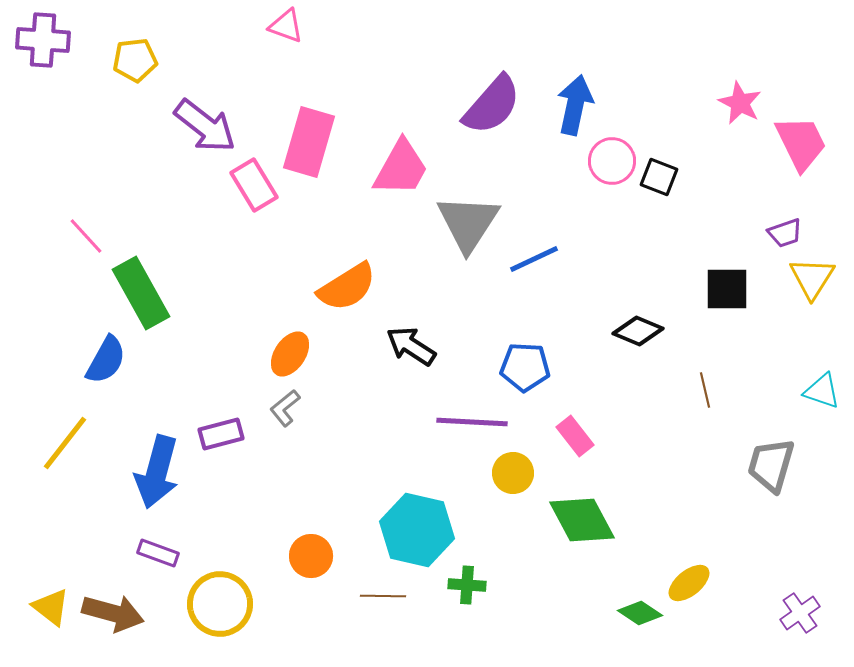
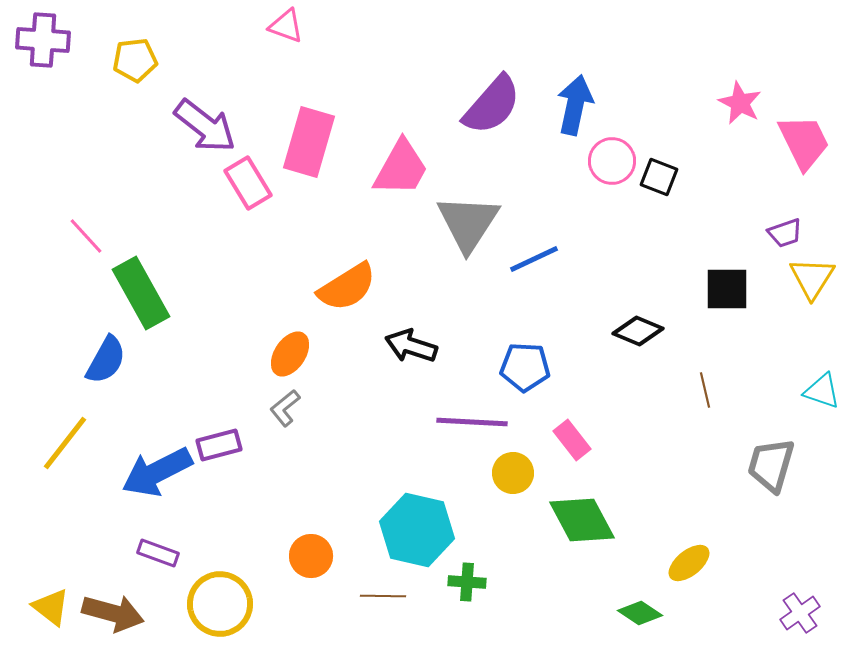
pink trapezoid at (801, 143): moved 3 px right, 1 px up
pink rectangle at (254, 185): moved 6 px left, 2 px up
black arrow at (411, 346): rotated 15 degrees counterclockwise
purple rectangle at (221, 434): moved 2 px left, 11 px down
pink rectangle at (575, 436): moved 3 px left, 4 px down
blue arrow at (157, 472): rotated 48 degrees clockwise
yellow ellipse at (689, 583): moved 20 px up
green cross at (467, 585): moved 3 px up
